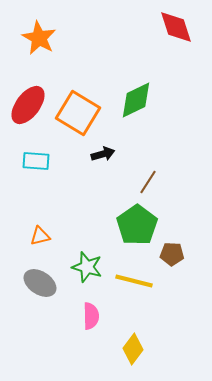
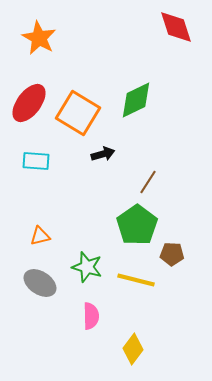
red ellipse: moved 1 px right, 2 px up
yellow line: moved 2 px right, 1 px up
